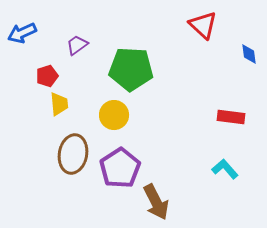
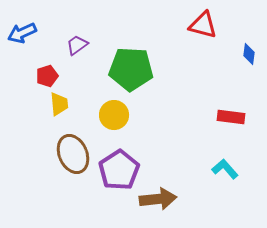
red triangle: rotated 28 degrees counterclockwise
blue diamond: rotated 15 degrees clockwise
brown ellipse: rotated 33 degrees counterclockwise
purple pentagon: moved 1 px left, 2 px down
brown arrow: moved 2 px right, 3 px up; rotated 69 degrees counterclockwise
